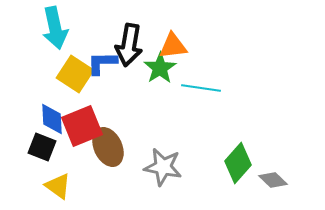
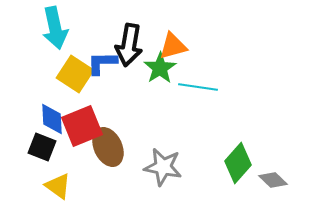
orange triangle: rotated 8 degrees counterclockwise
cyan line: moved 3 px left, 1 px up
